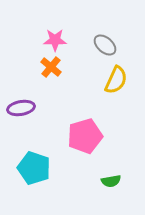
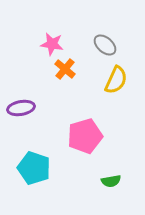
pink star: moved 3 px left, 4 px down; rotated 10 degrees clockwise
orange cross: moved 14 px right, 2 px down
